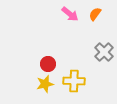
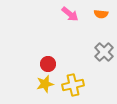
orange semicircle: moved 6 px right; rotated 120 degrees counterclockwise
yellow cross: moved 1 px left, 4 px down; rotated 15 degrees counterclockwise
